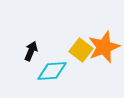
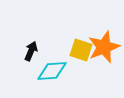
yellow square: rotated 20 degrees counterclockwise
